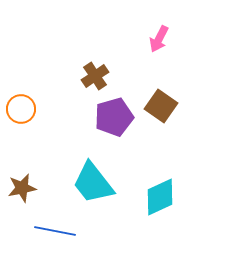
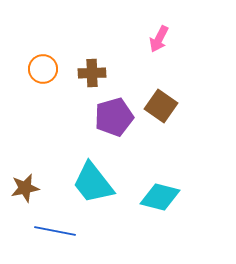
brown cross: moved 3 px left, 3 px up; rotated 32 degrees clockwise
orange circle: moved 22 px right, 40 px up
brown star: moved 3 px right
cyan diamond: rotated 39 degrees clockwise
